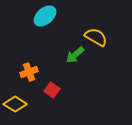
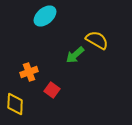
yellow semicircle: moved 1 px right, 3 px down
yellow diamond: rotated 60 degrees clockwise
